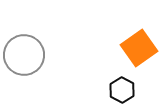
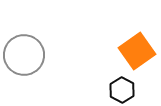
orange square: moved 2 px left, 3 px down
